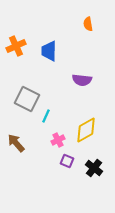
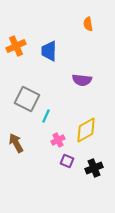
brown arrow: rotated 12 degrees clockwise
black cross: rotated 30 degrees clockwise
